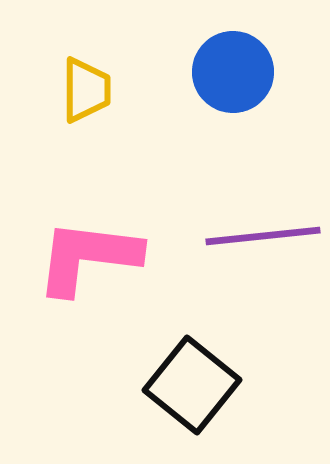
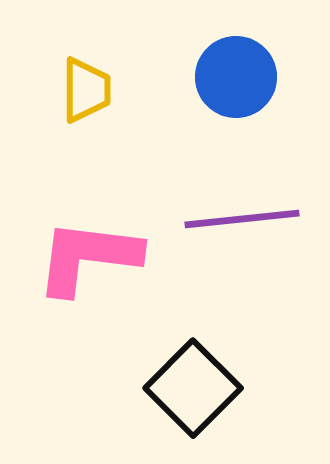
blue circle: moved 3 px right, 5 px down
purple line: moved 21 px left, 17 px up
black square: moved 1 px right, 3 px down; rotated 6 degrees clockwise
